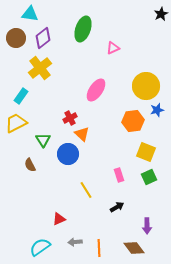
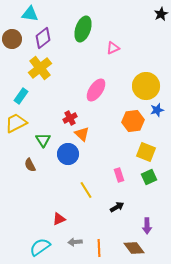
brown circle: moved 4 px left, 1 px down
